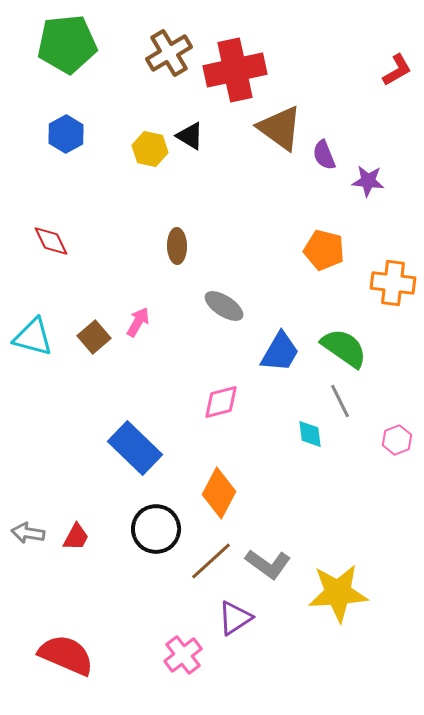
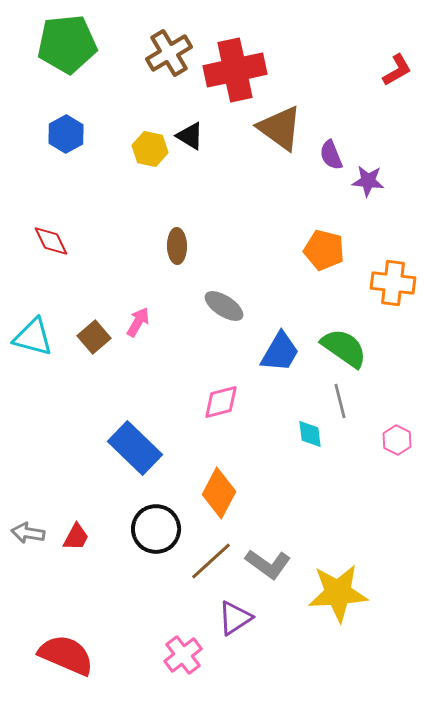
purple semicircle: moved 7 px right
gray line: rotated 12 degrees clockwise
pink hexagon: rotated 12 degrees counterclockwise
